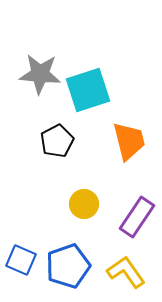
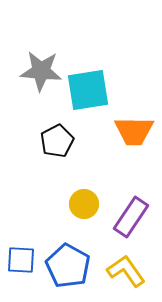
gray star: moved 1 px right, 3 px up
cyan square: rotated 9 degrees clockwise
orange trapezoid: moved 5 px right, 10 px up; rotated 105 degrees clockwise
purple rectangle: moved 6 px left
blue square: rotated 20 degrees counterclockwise
blue pentagon: rotated 24 degrees counterclockwise
yellow L-shape: moved 1 px up
